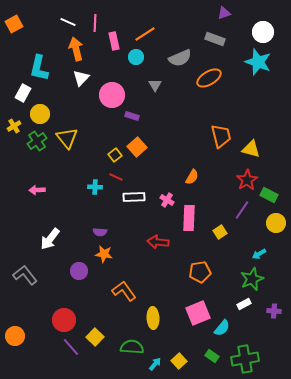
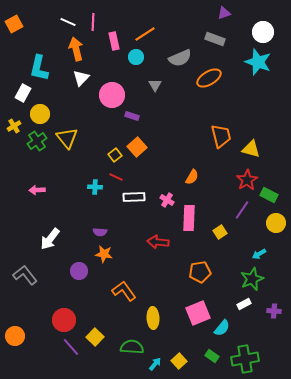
pink line at (95, 23): moved 2 px left, 1 px up
